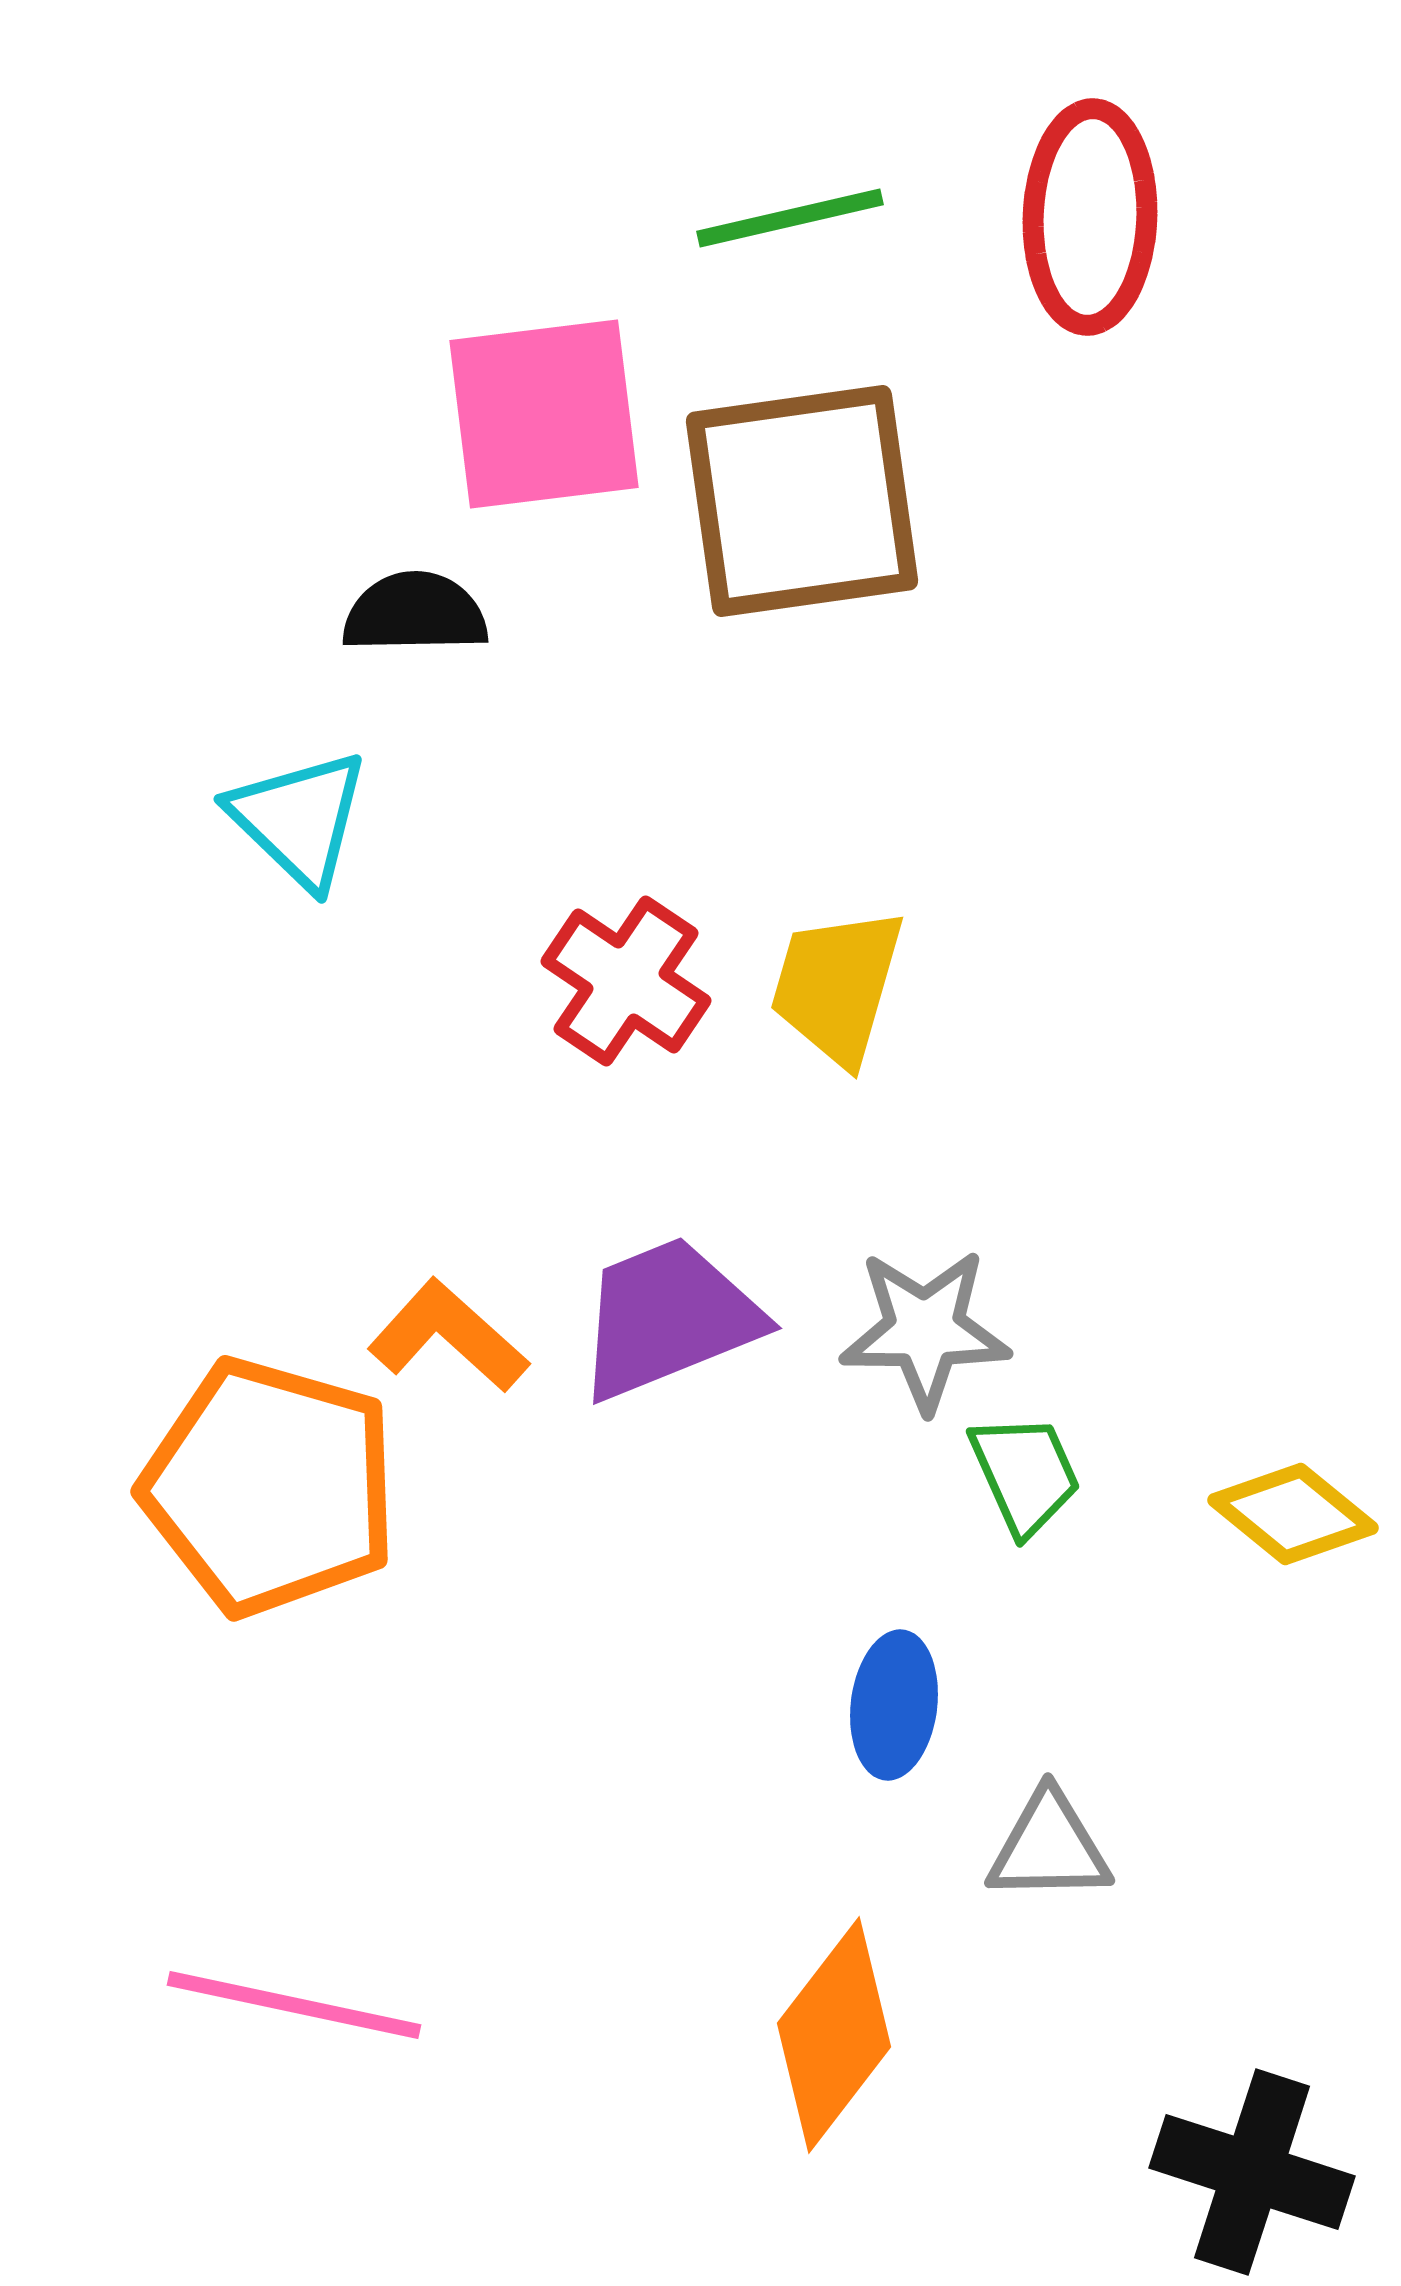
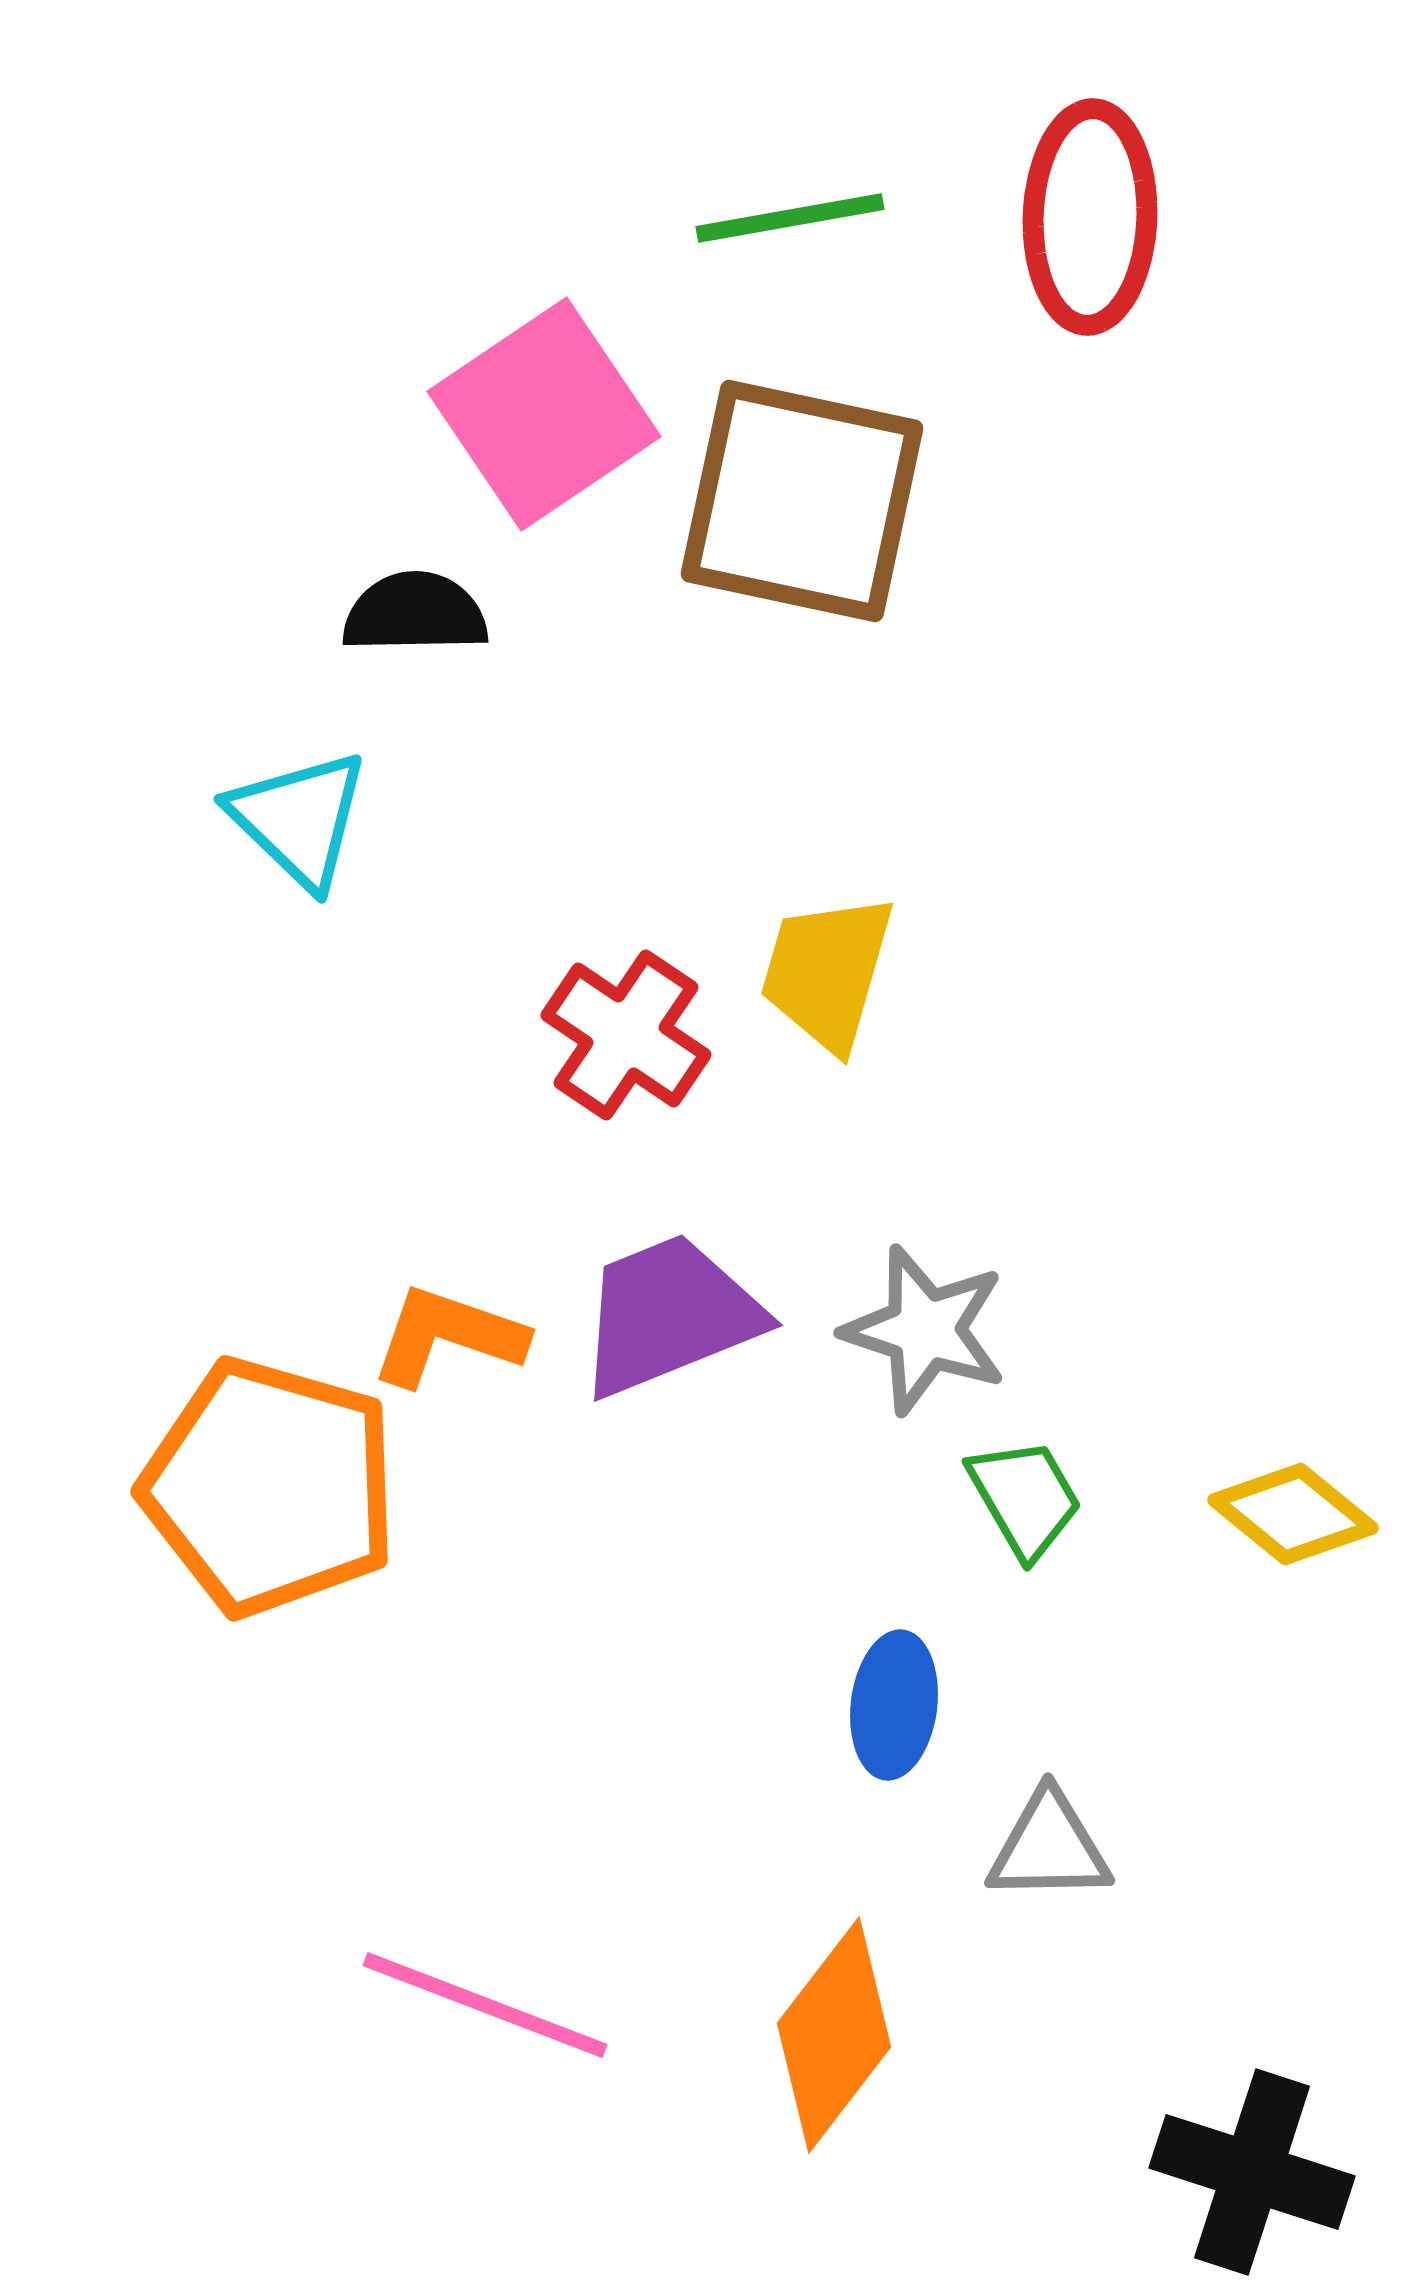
green line: rotated 3 degrees clockwise
pink square: rotated 27 degrees counterclockwise
brown square: rotated 20 degrees clockwise
red cross: moved 54 px down
yellow trapezoid: moved 10 px left, 14 px up
purple trapezoid: moved 1 px right, 3 px up
gray star: rotated 18 degrees clockwise
orange L-shape: rotated 23 degrees counterclockwise
green trapezoid: moved 24 px down; rotated 6 degrees counterclockwise
pink line: moved 191 px right; rotated 9 degrees clockwise
